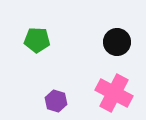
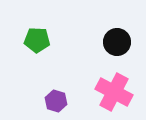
pink cross: moved 1 px up
